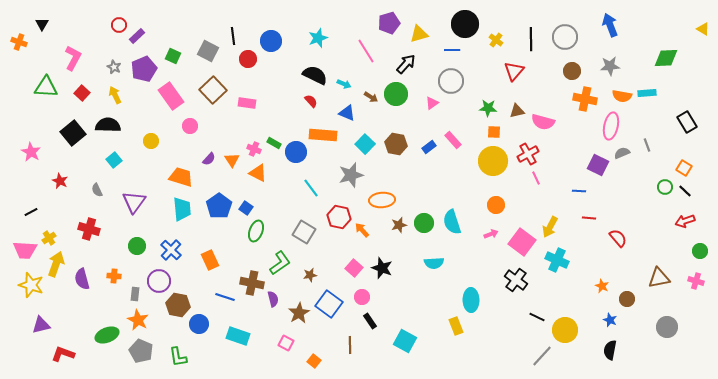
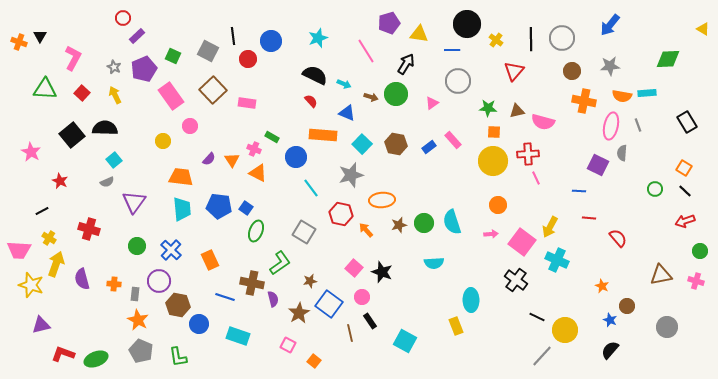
black triangle at (42, 24): moved 2 px left, 12 px down
black circle at (465, 24): moved 2 px right
red circle at (119, 25): moved 4 px right, 7 px up
blue arrow at (610, 25): rotated 120 degrees counterclockwise
yellow triangle at (419, 34): rotated 24 degrees clockwise
gray circle at (565, 37): moved 3 px left, 1 px down
green diamond at (666, 58): moved 2 px right, 1 px down
black arrow at (406, 64): rotated 10 degrees counterclockwise
gray circle at (451, 81): moved 7 px right
green triangle at (46, 87): moved 1 px left, 2 px down
brown arrow at (371, 97): rotated 16 degrees counterclockwise
orange cross at (585, 99): moved 1 px left, 2 px down
black semicircle at (108, 125): moved 3 px left, 3 px down
black square at (73, 133): moved 1 px left, 2 px down
yellow circle at (151, 141): moved 12 px right
green rectangle at (274, 143): moved 2 px left, 6 px up
cyan square at (365, 144): moved 3 px left
gray line at (647, 145): moved 9 px left, 20 px up
blue circle at (296, 152): moved 5 px down
gray semicircle at (622, 153): rotated 63 degrees counterclockwise
red cross at (528, 154): rotated 25 degrees clockwise
orange trapezoid at (181, 177): rotated 10 degrees counterclockwise
green circle at (665, 187): moved 10 px left, 2 px down
gray semicircle at (97, 190): moved 10 px right, 8 px up; rotated 88 degrees counterclockwise
orange circle at (496, 205): moved 2 px right
blue pentagon at (219, 206): rotated 30 degrees counterclockwise
black line at (31, 212): moved 11 px right, 1 px up
red hexagon at (339, 217): moved 2 px right, 3 px up
orange arrow at (362, 230): moved 4 px right
pink arrow at (491, 234): rotated 16 degrees clockwise
yellow cross at (49, 238): rotated 24 degrees counterclockwise
pink trapezoid at (25, 250): moved 6 px left
black star at (382, 268): moved 4 px down
brown star at (310, 275): moved 6 px down
orange cross at (114, 276): moved 8 px down
brown triangle at (659, 278): moved 2 px right, 3 px up
brown circle at (627, 299): moved 7 px down
green ellipse at (107, 335): moved 11 px left, 24 px down
pink square at (286, 343): moved 2 px right, 2 px down
brown line at (350, 345): moved 12 px up; rotated 12 degrees counterclockwise
black semicircle at (610, 350): rotated 30 degrees clockwise
